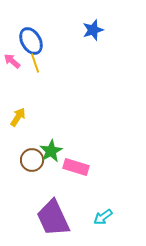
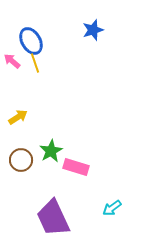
yellow arrow: rotated 24 degrees clockwise
brown circle: moved 11 px left
cyan arrow: moved 9 px right, 9 px up
